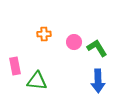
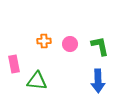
orange cross: moved 7 px down
pink circle: moved 4 px left, 2 px down
green L-shape: moved 3 px right, 2 px up; rotated 20 degrees clockwise
pink rectangle: moved 1 px left, 2 px up
